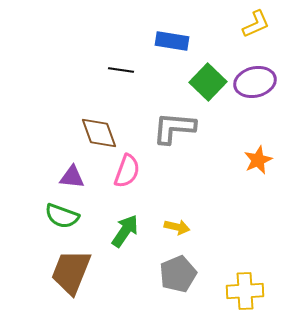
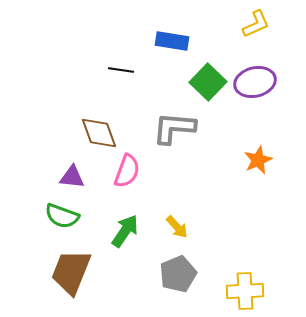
yellow arrow: rotated 35 degrees clockwise
